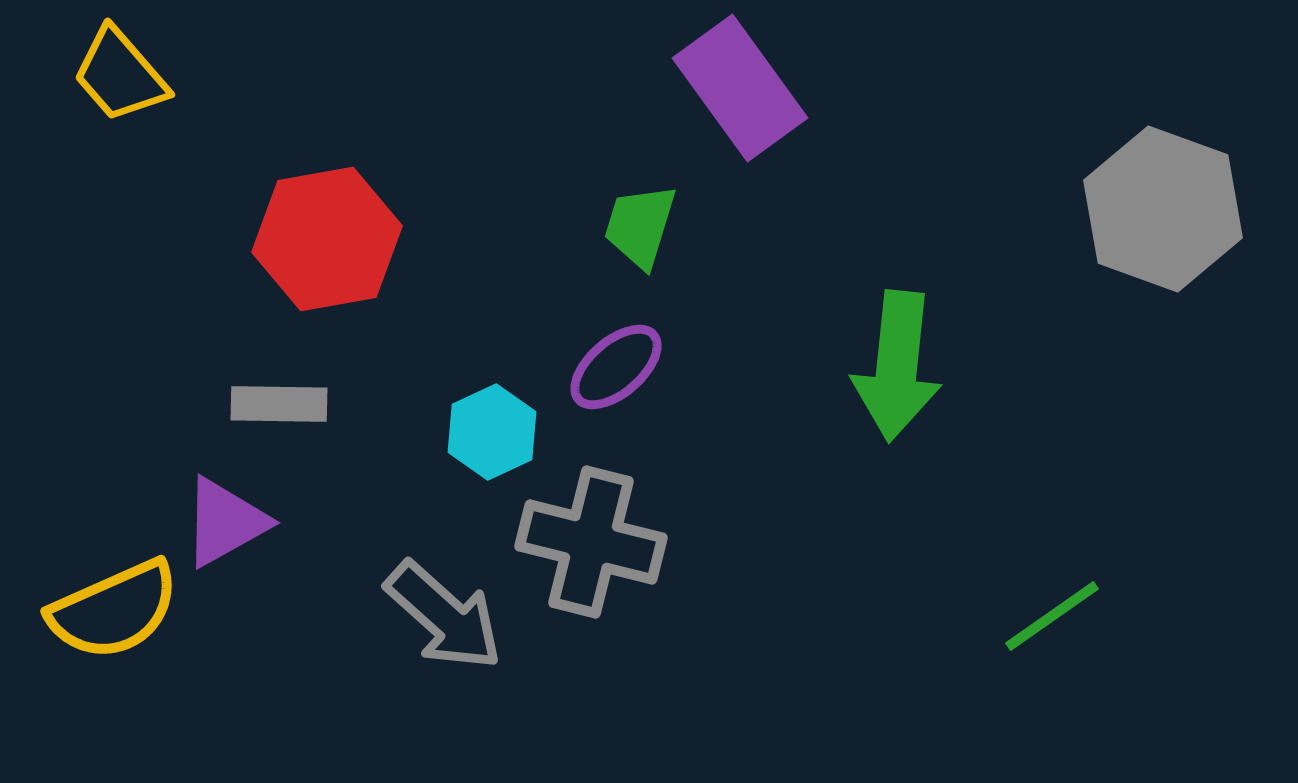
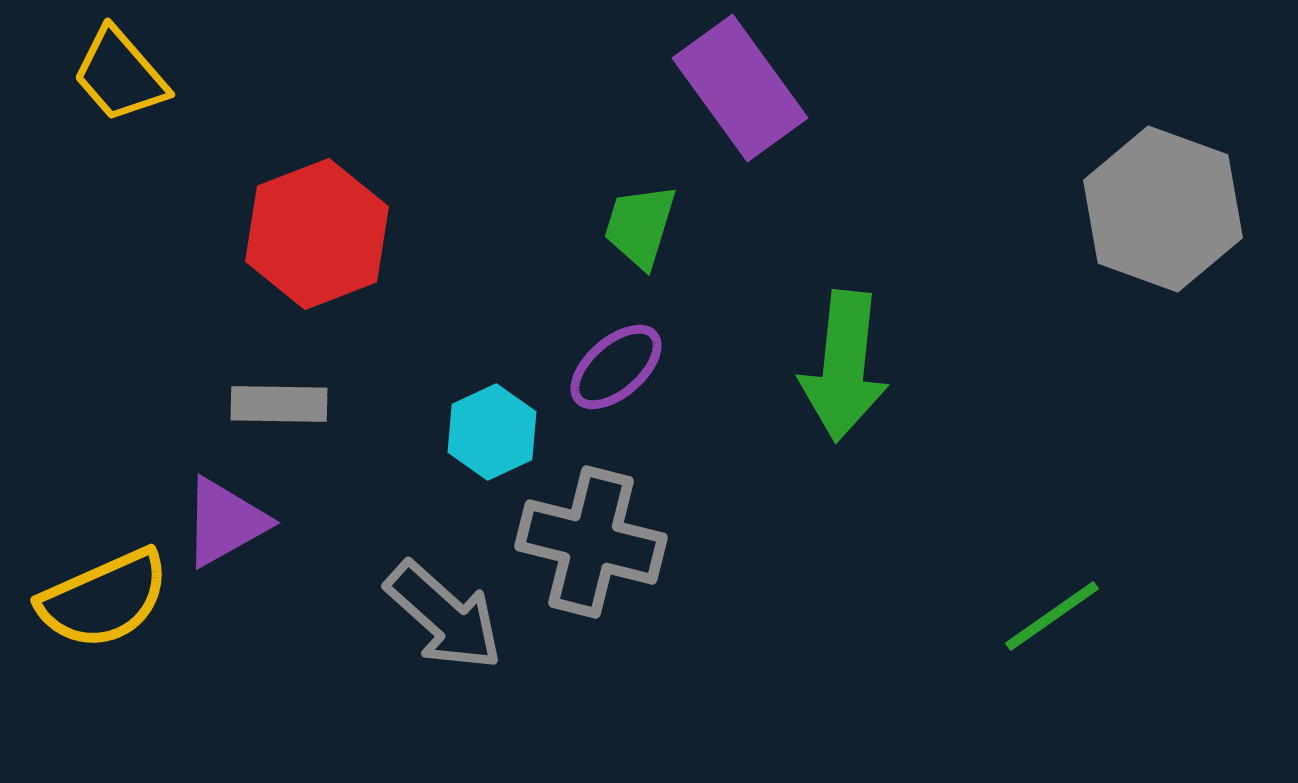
red hexagon: moved 10 px left, 5 px up; rotated 11 degrees counterclockwise
green arrow: moved 53 px left
yellow semicircle: moved 10 px left, 11 px up
